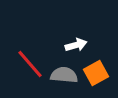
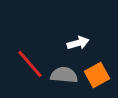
white arrow: moved 2 px right, 2 px up
orange square: moved 1 px right, 2 px down
